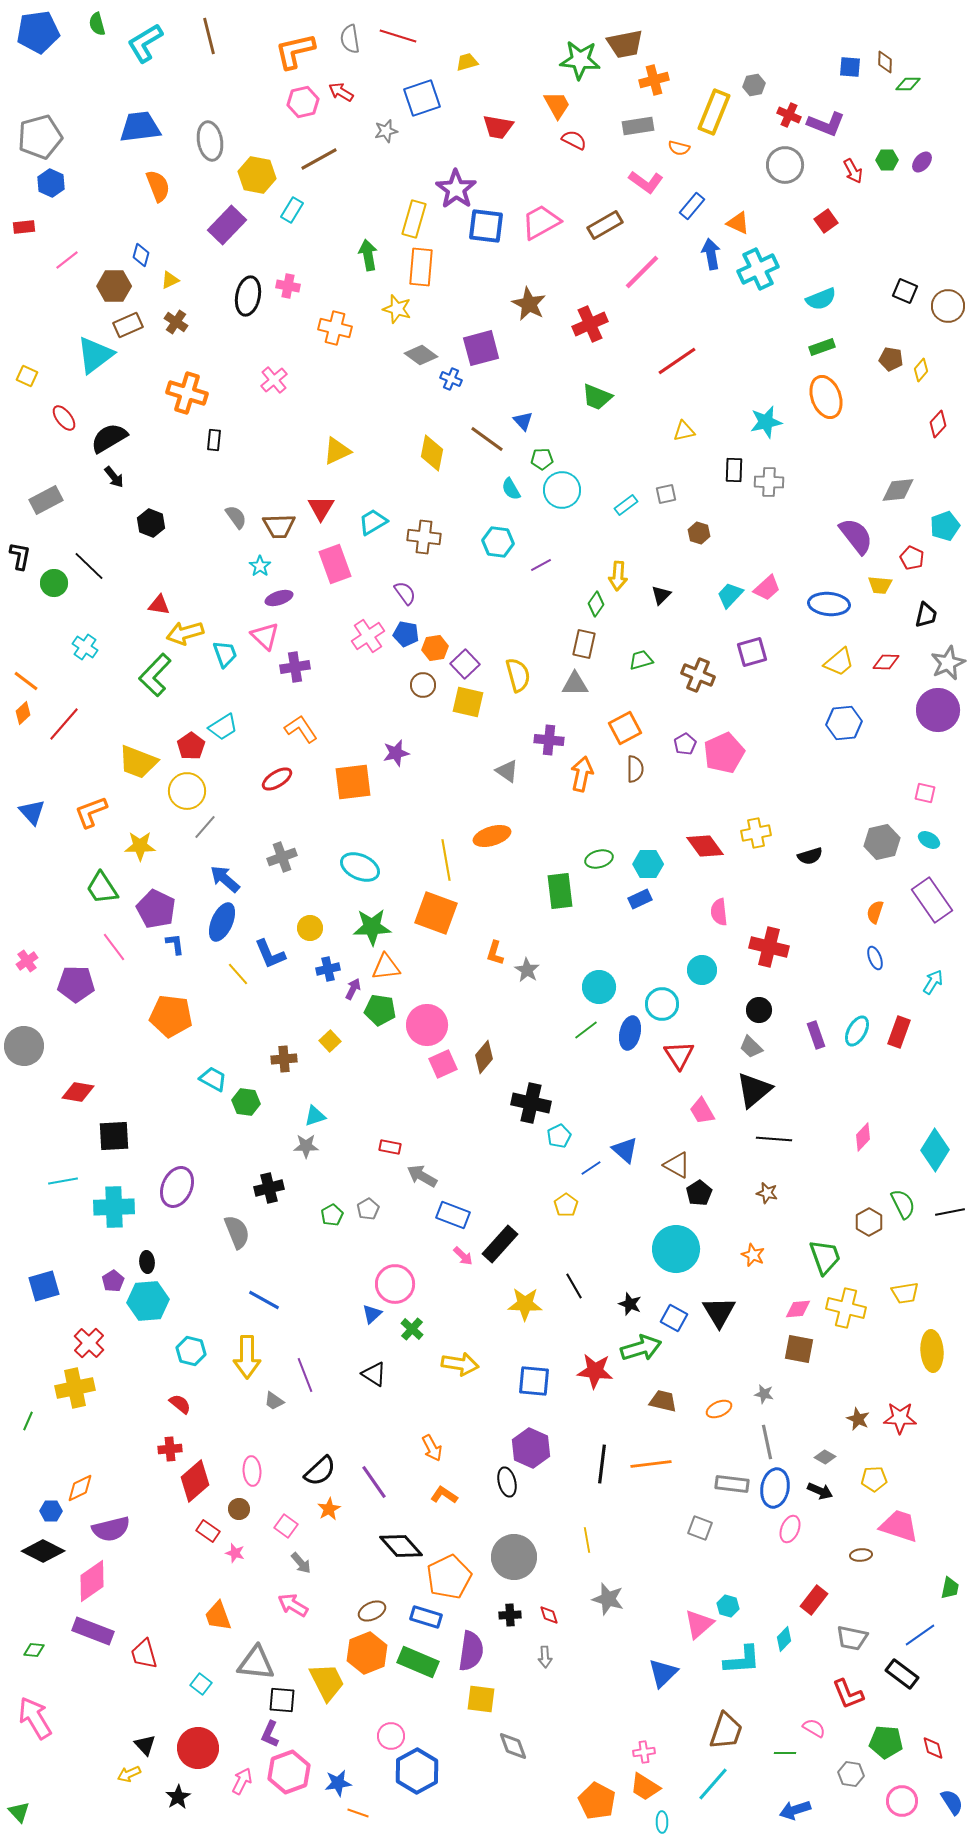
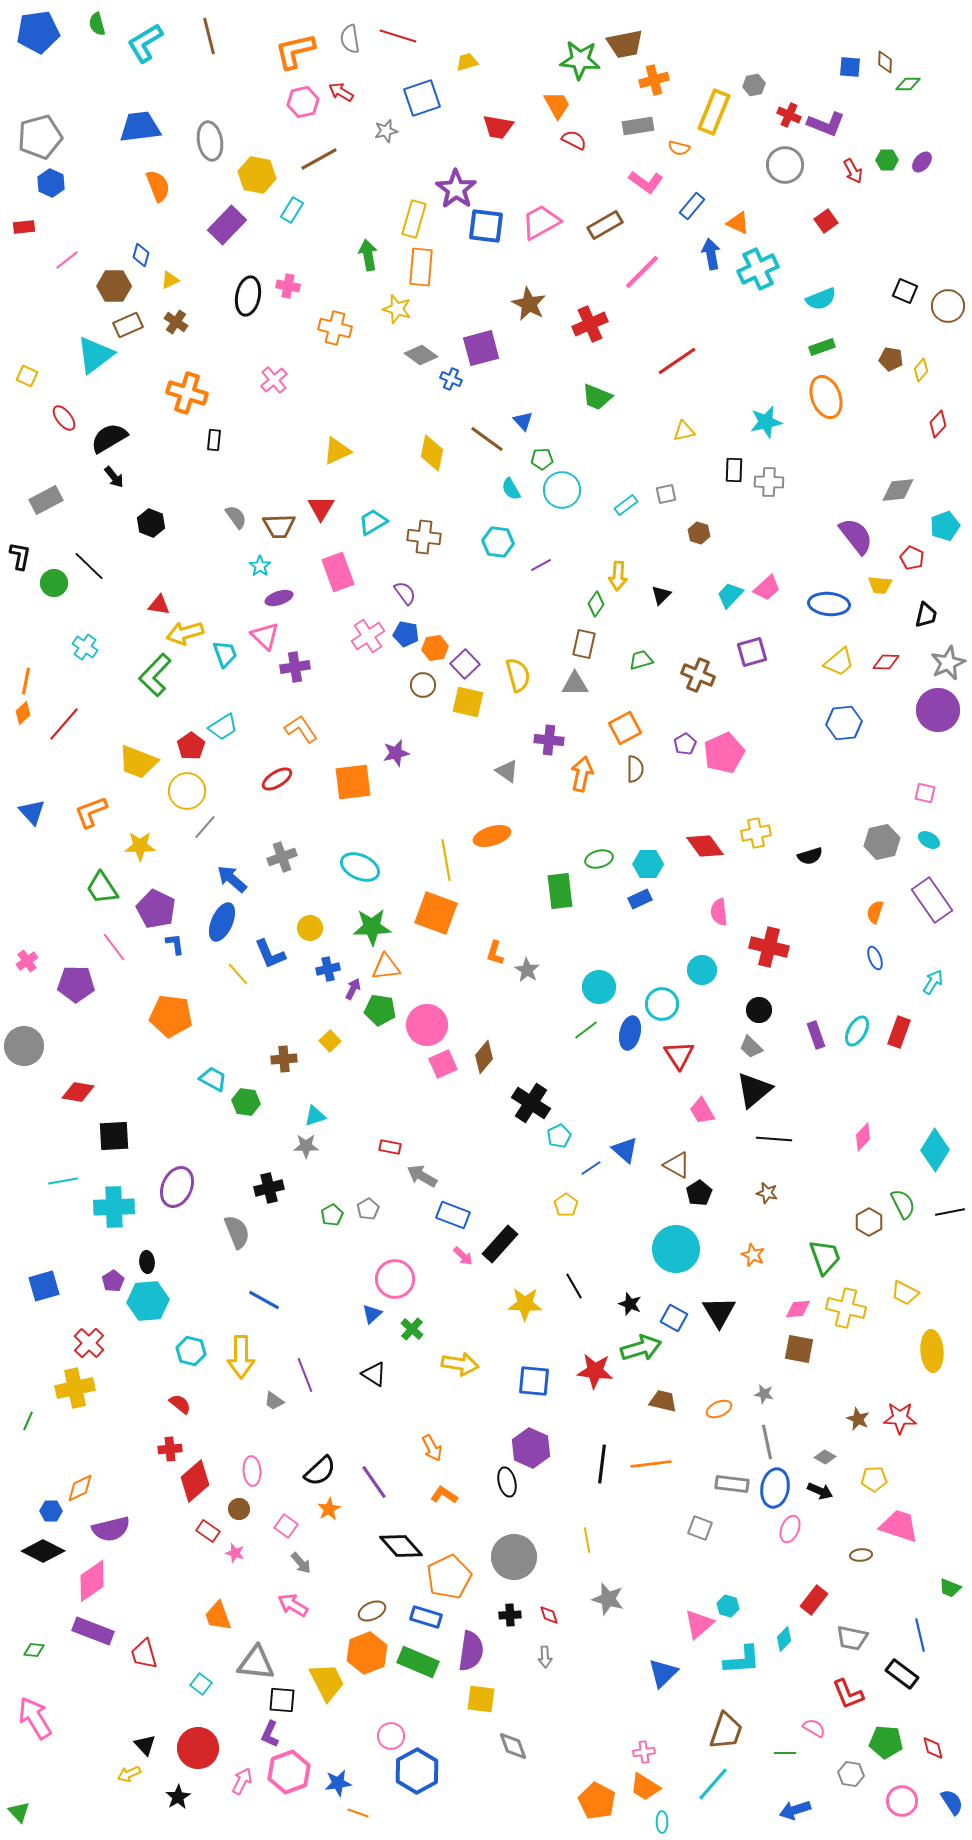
pink rectangle at (335, 564): moved 3 px right, 8 px down
orange line at (26, 681): rotated 64 degrees clockwise
blue arrow at (225, 879): moved 7 px right
black cross at (531, 1103): rotated 21 degrees clockwise
pink circle at (395, 1284): moved 5 px up
yellow trapezoid at (905, 1293): rotated 36 degrees clockwise
yellow arrow at (247, 1357): moved 6 px left
green trapezoid at (950, 1588): rotated 100 degrees clockwise
blue line at (920, 1635): rotated 68 degrees counterclockwise
